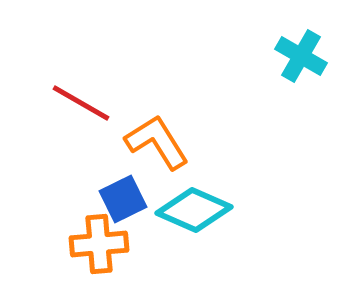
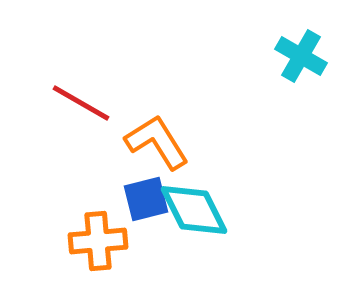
blue square: moved 23 px right; rotated 12 degrees clockwise
cyan diamond: rotated 40 degrees clockwise
orange cross: moved 1 px left, 3 px up
